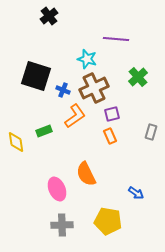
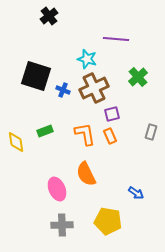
orange L-shape: moved 10 px right, 18 px down; rotated 65 degrees counterclockwise
green rectangle: moved 1 px right
